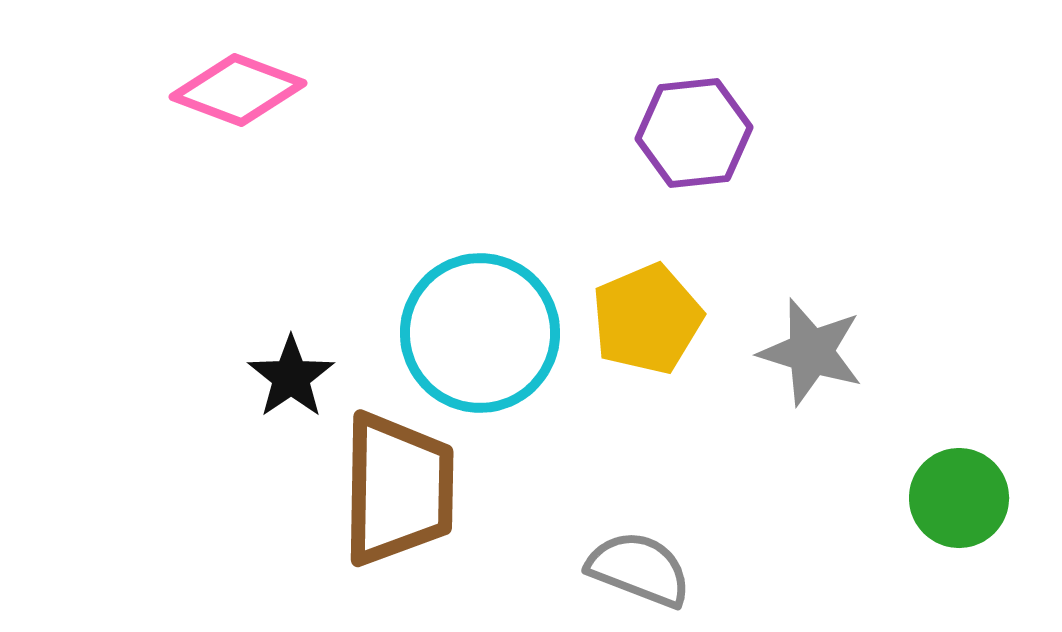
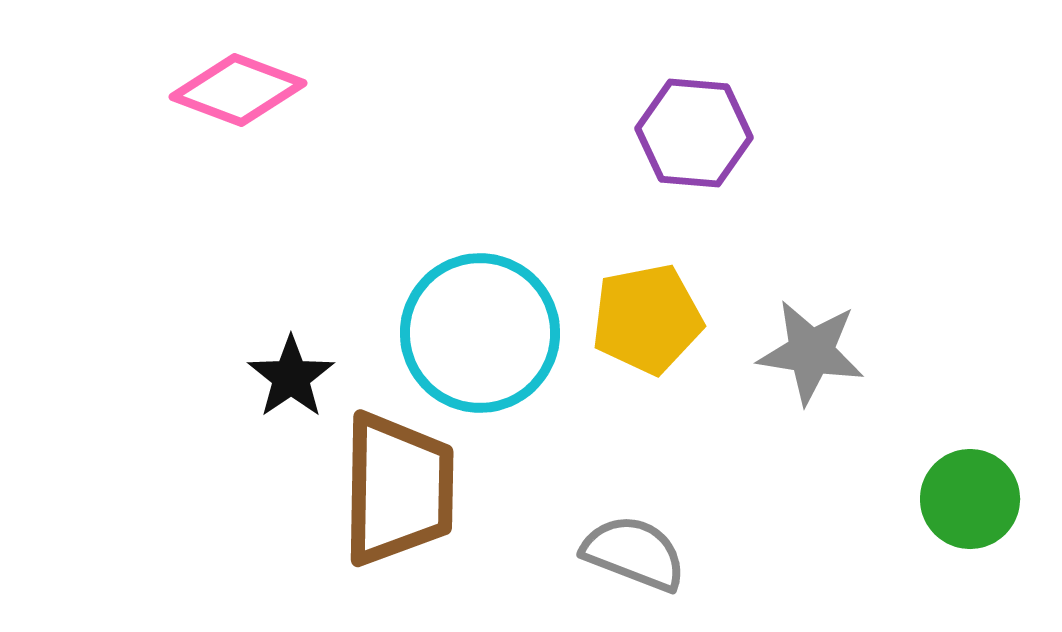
purple hexagon: rotated 11 degrees clockwise
yellow pentagon: rotated 12 degrees clockwise
gray star: rotated 8 degrees counterclockwise
green circle: moved 11 px right, 1 px down
gray semicircle: moved 5 px left, 16 px up
